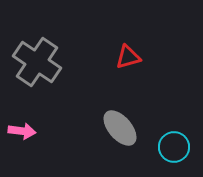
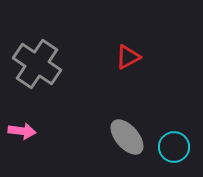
red triangle: rotated 12 degrees counterclockwise
gray cross: moved 2 px down
gray ellipse: moved 7 px right, 9 px down
